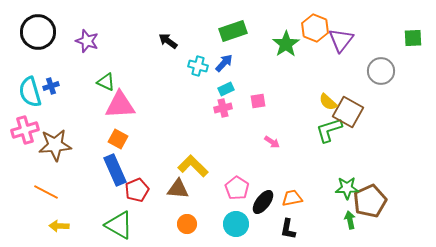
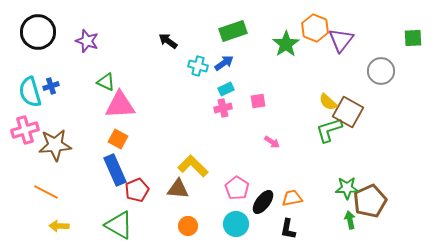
blue arrow at (224, 63): rotated 12 degrees clockwise
orange circle at (187, 224): moved 1 px right, 2 px down
